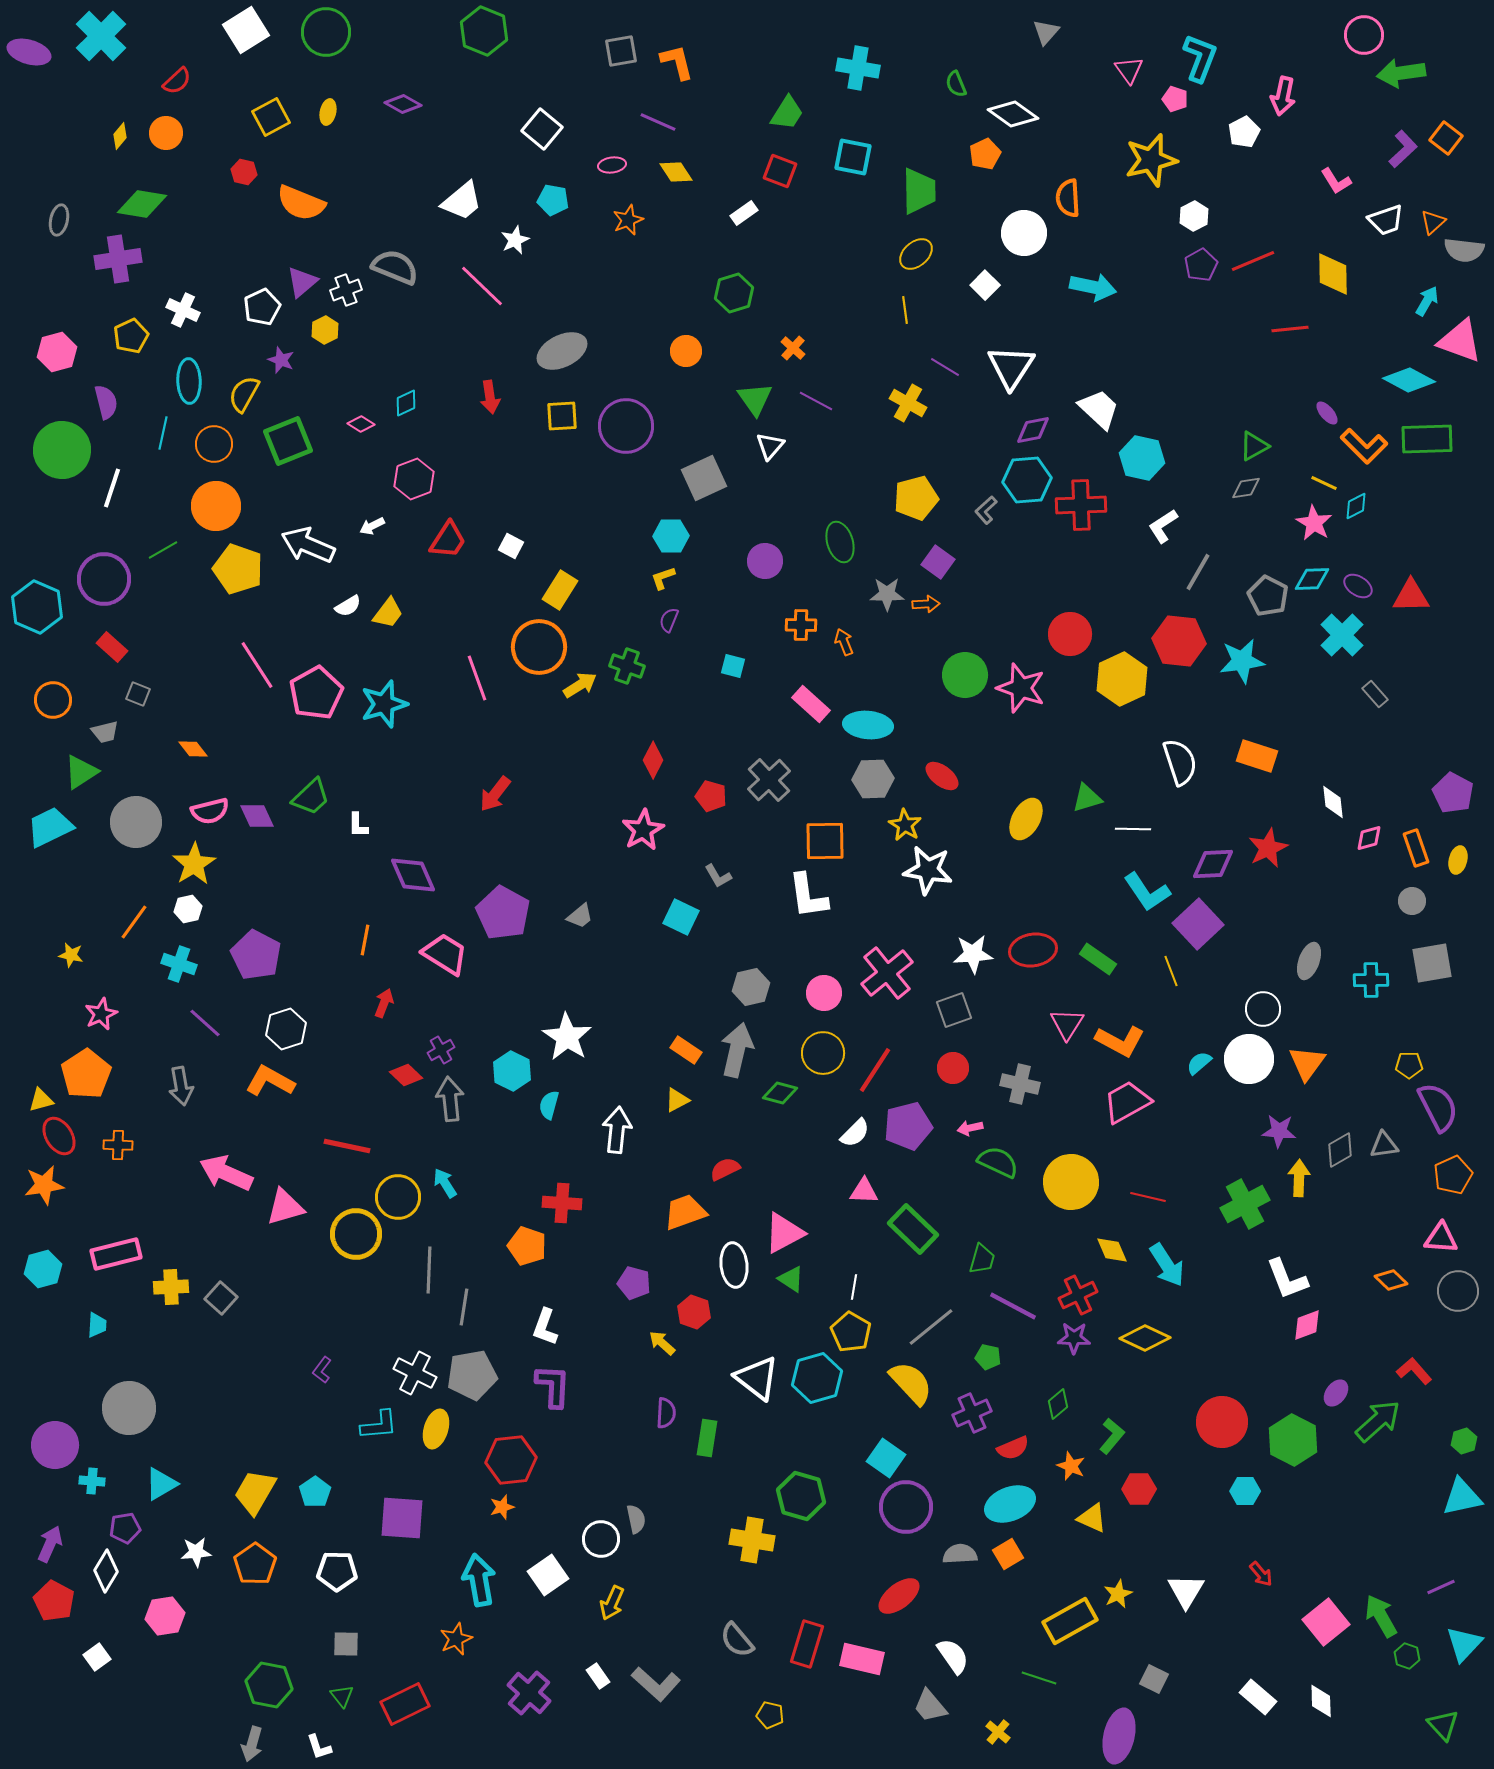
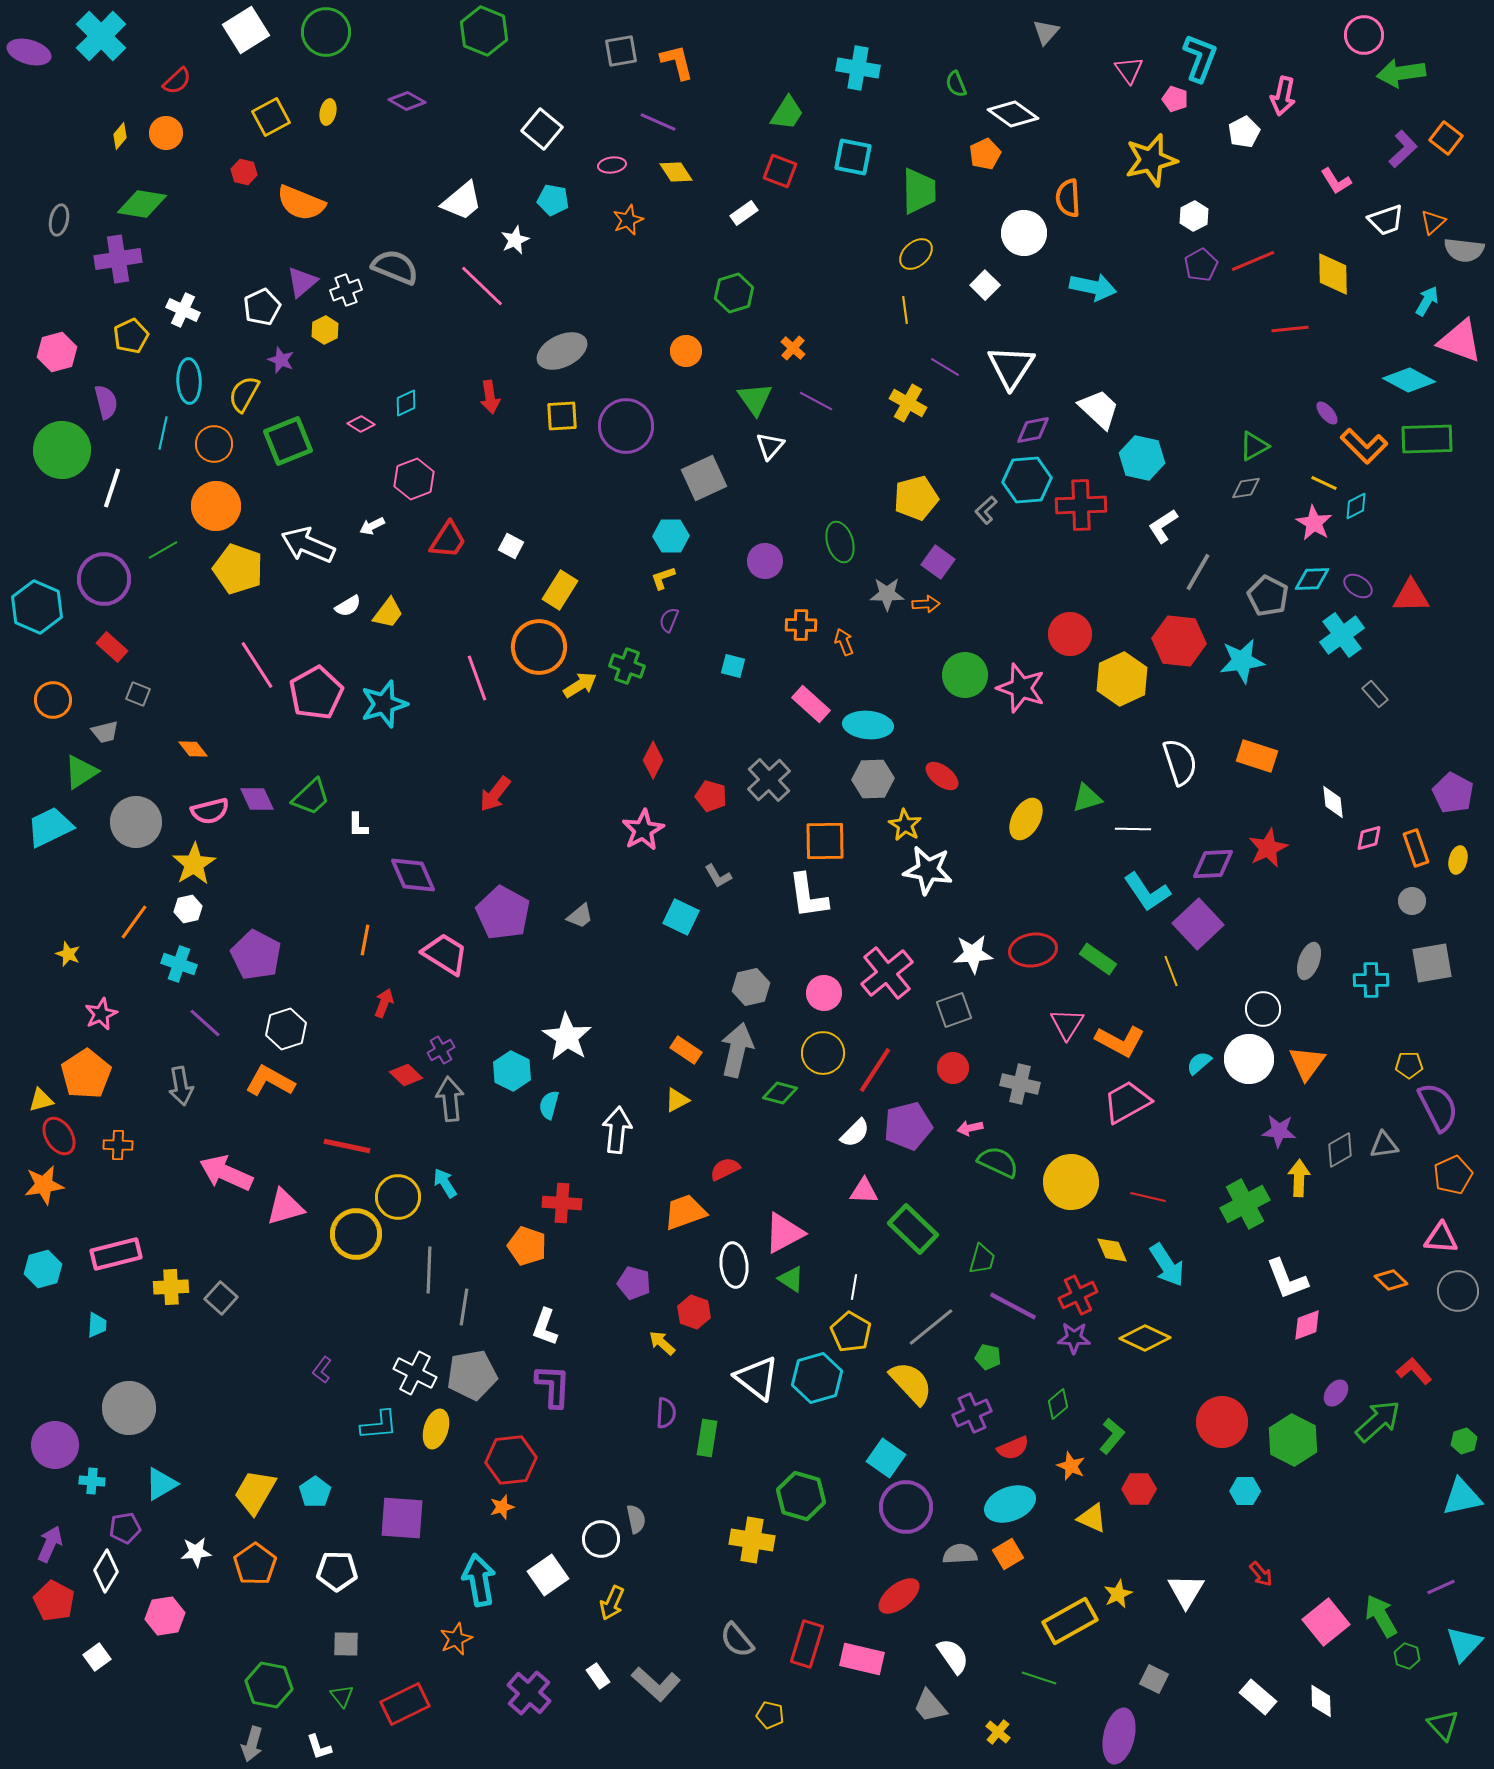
purple diamond at (403, 104): moved 4 px right, 3 px up
cyan cross at (1342, 635): rotated 9 degrees clockwise
purple diamond at (257, 816): moved 17 px up
yellow star at (71, 955): moved 3 px left, 1 px up; rotated 10 degrees clockwise
